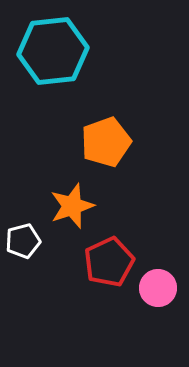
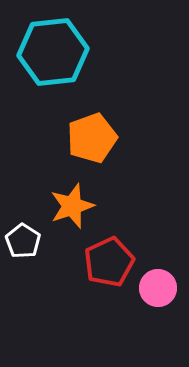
cyan hexagon: moved 1 px down
orange pentagon: moved 14 px left, 4 px up
white pentagon: rotated 24 degrees counterclockwise
